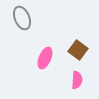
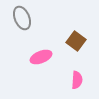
brown square: moved 2 px left, 9 px up
pink ellipse: moved 4 px left, 1 px up; rotated 45 degrees clockwise
